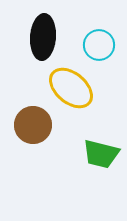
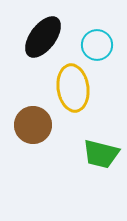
black ellipse: rotated 33 degrees clockwise
cyan circle: moved 2 px left
yellow ellipse: moved 2 px right; rotated 42 degrees clockwise
